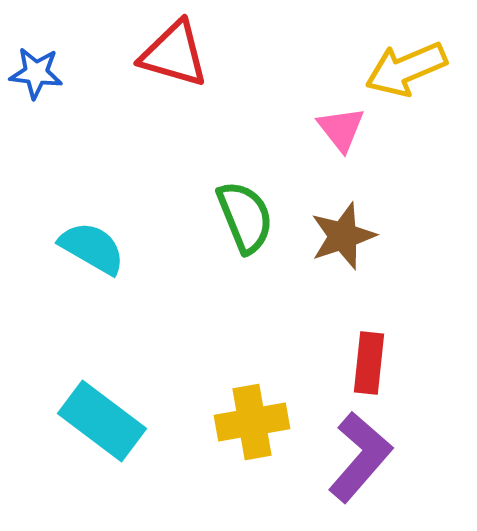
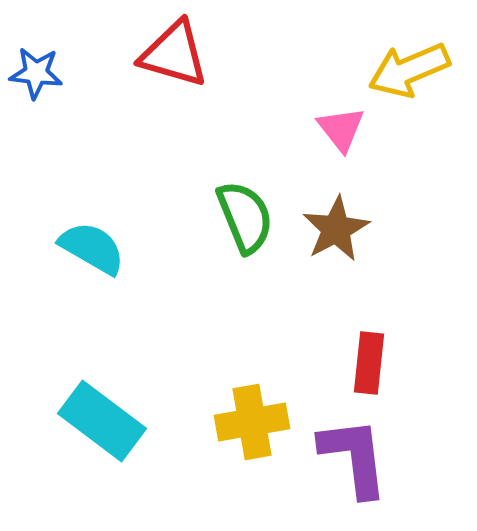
yellow arrow: moved 3 px right, 1 px down
brown star: moved 7 px left, 7 px up; rotated 10 degrees counterclockwise
purple L-shape: moved 6 px left; rotated 48 degrees counterclockwise
